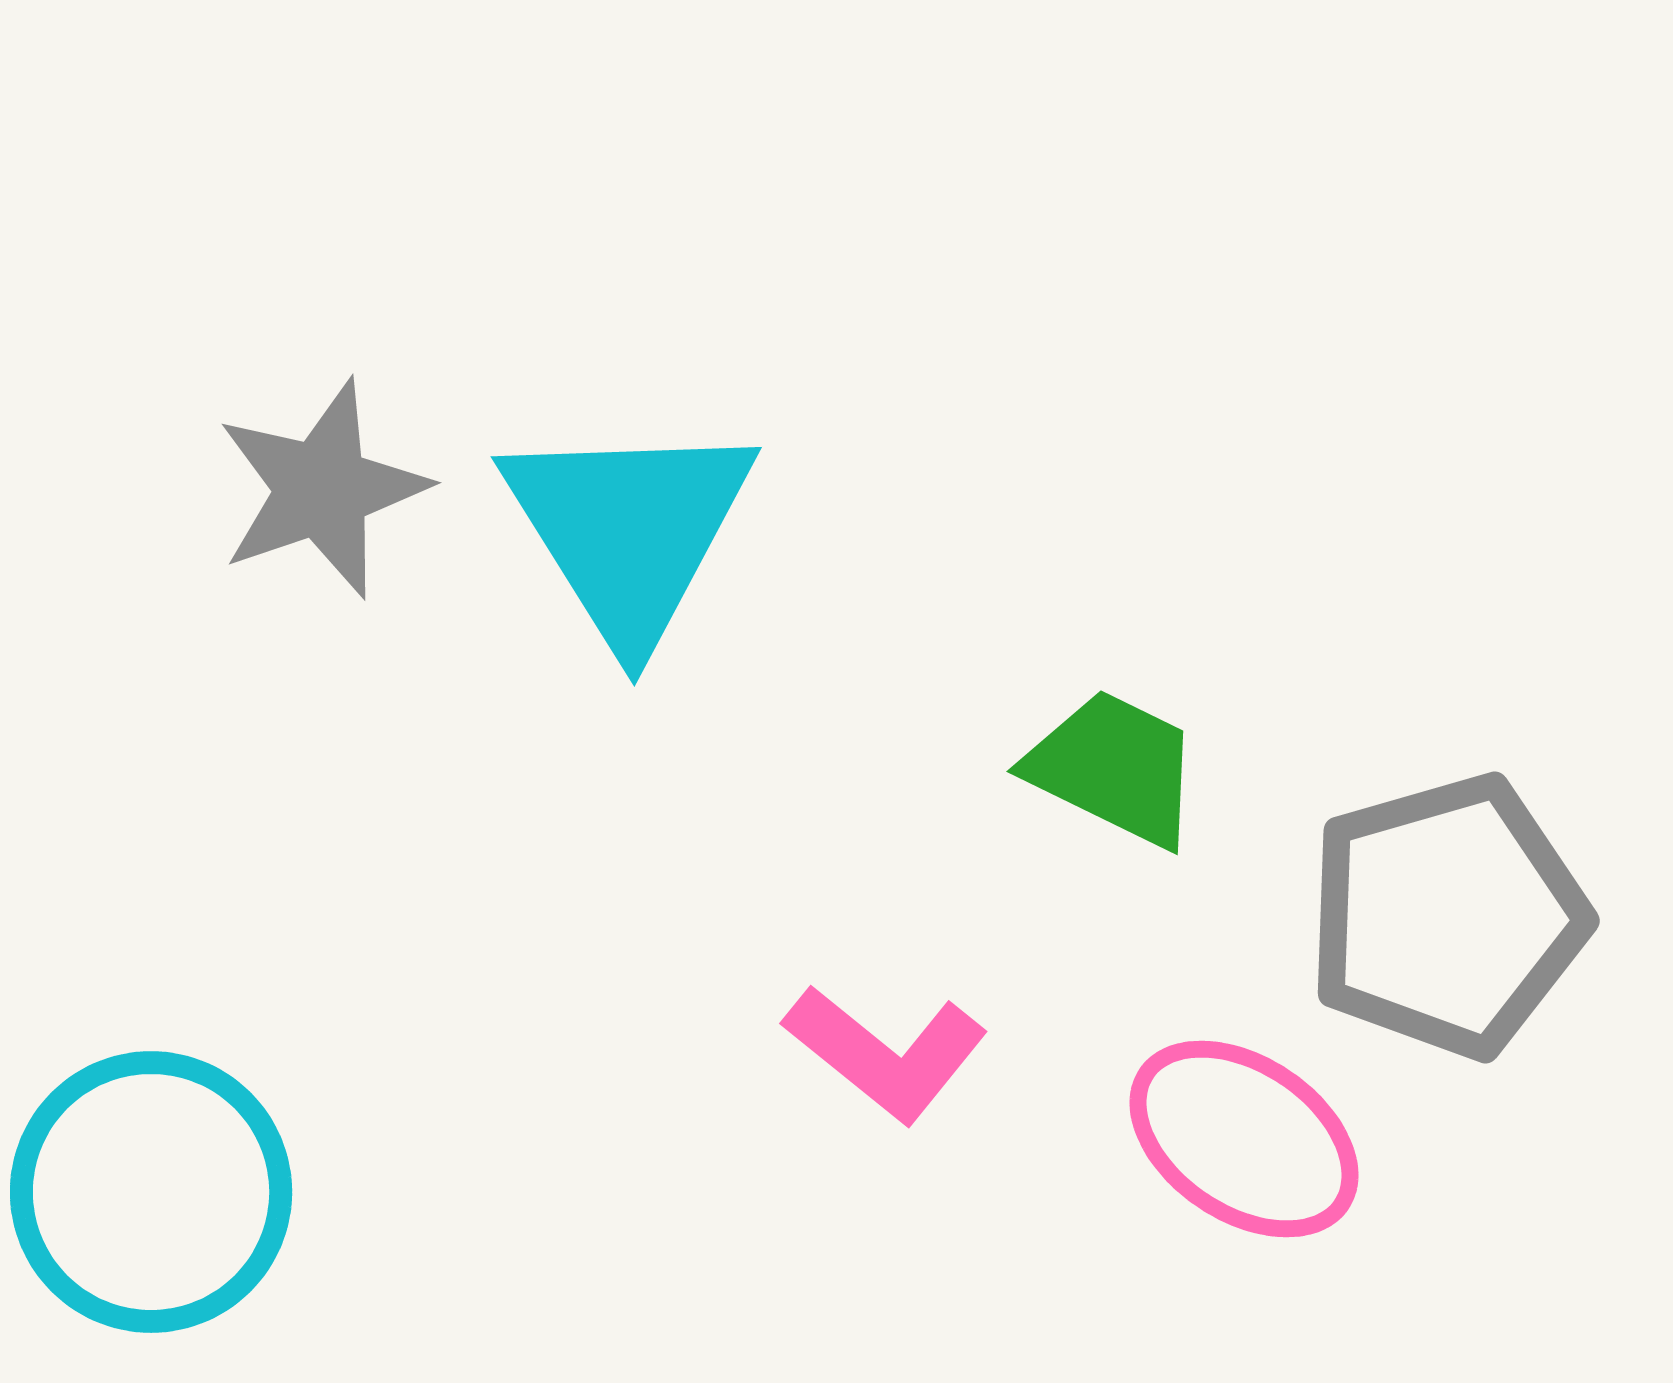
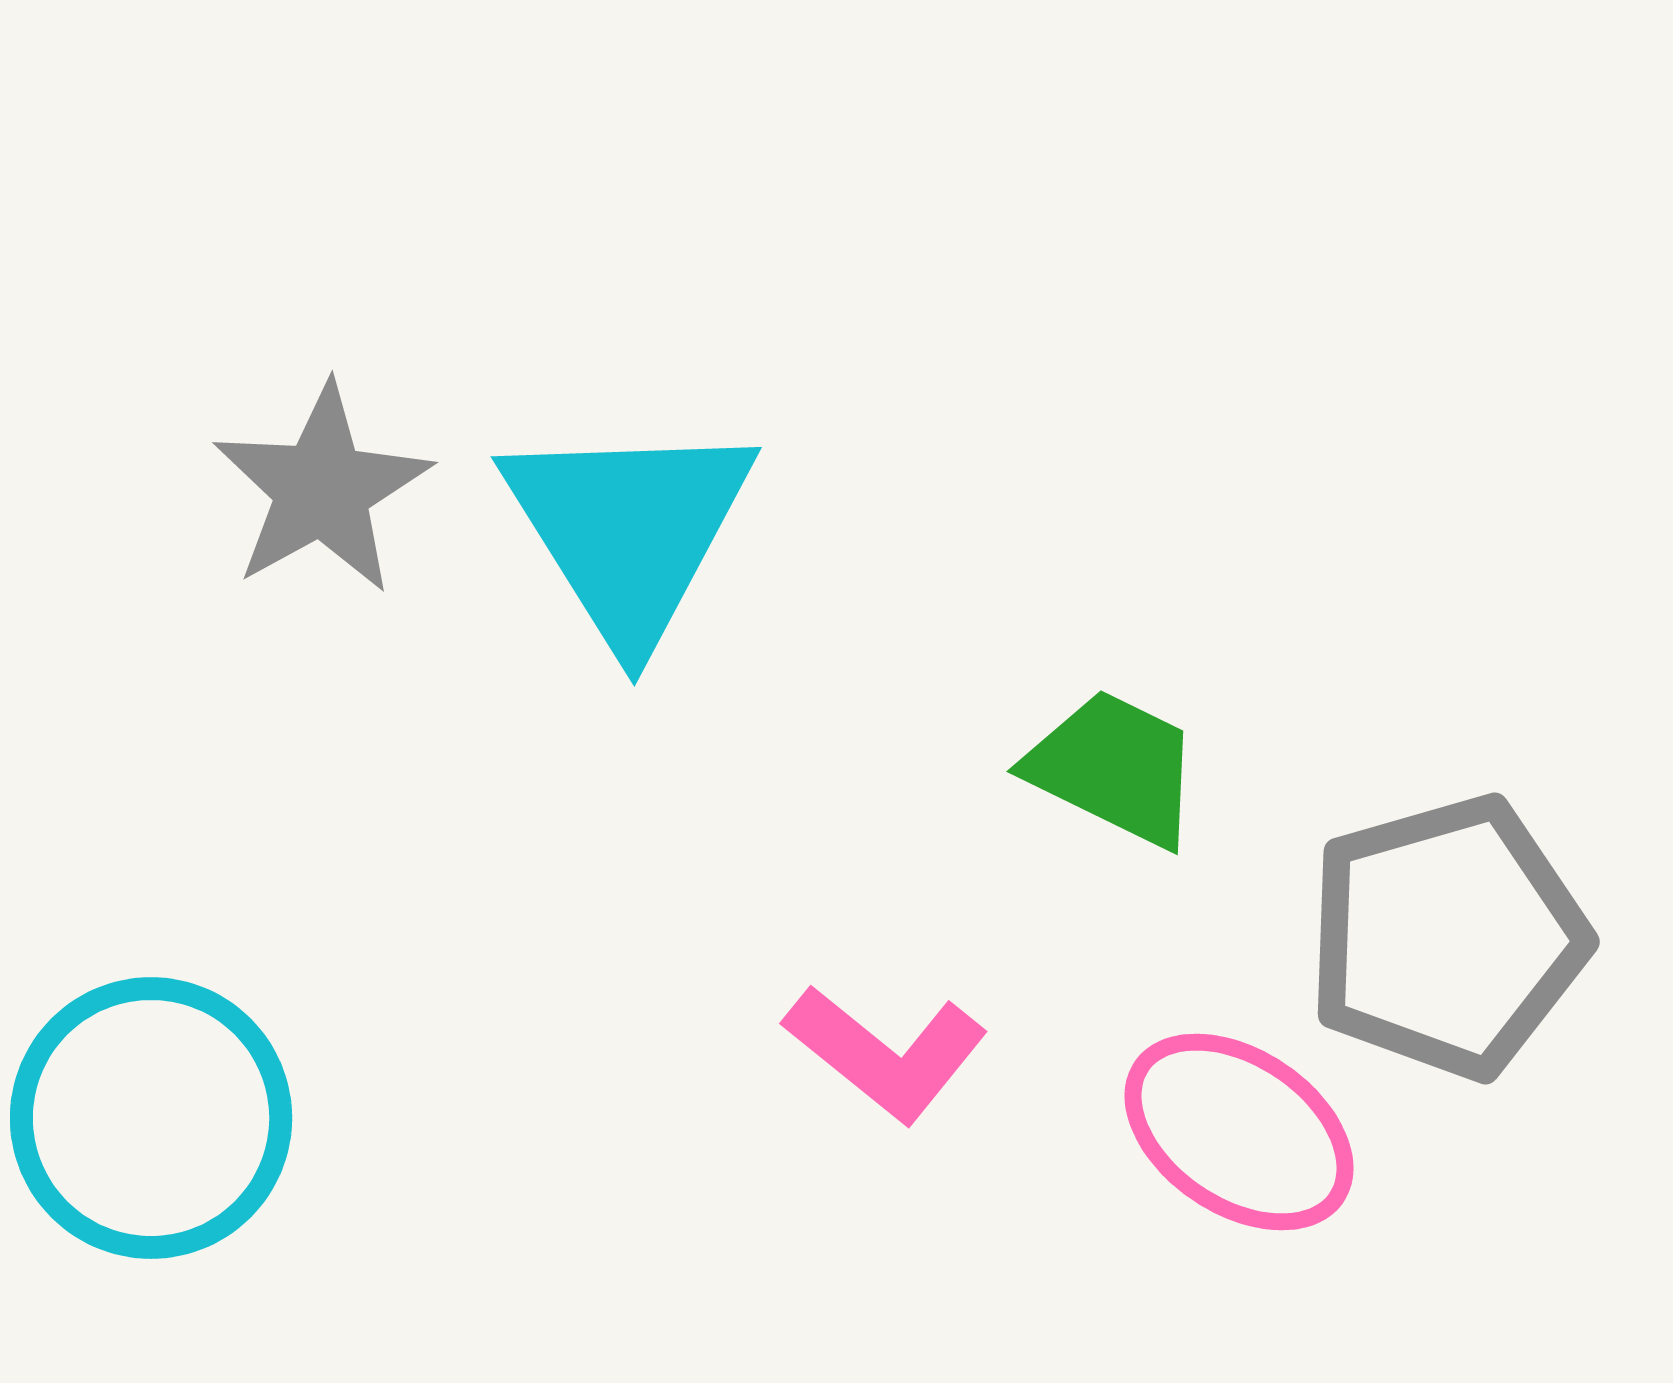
gray star: rotated 10 degrees counterclockwise
gray pentagon: moved 21 px down
pink ellipse: moved 5 px left, 7 px up
cyan circle: moved 74 px up
